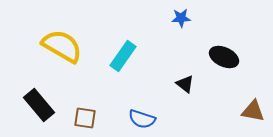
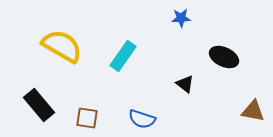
brown square: moved 2 px right
